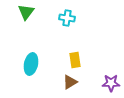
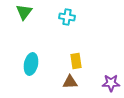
green triangle: moved 2 px left
cyan cross: moved 1 px up
yellow rectangle: moved 1 px right, 1 px down
brown triangle: rotated 28 degrees clockwise
